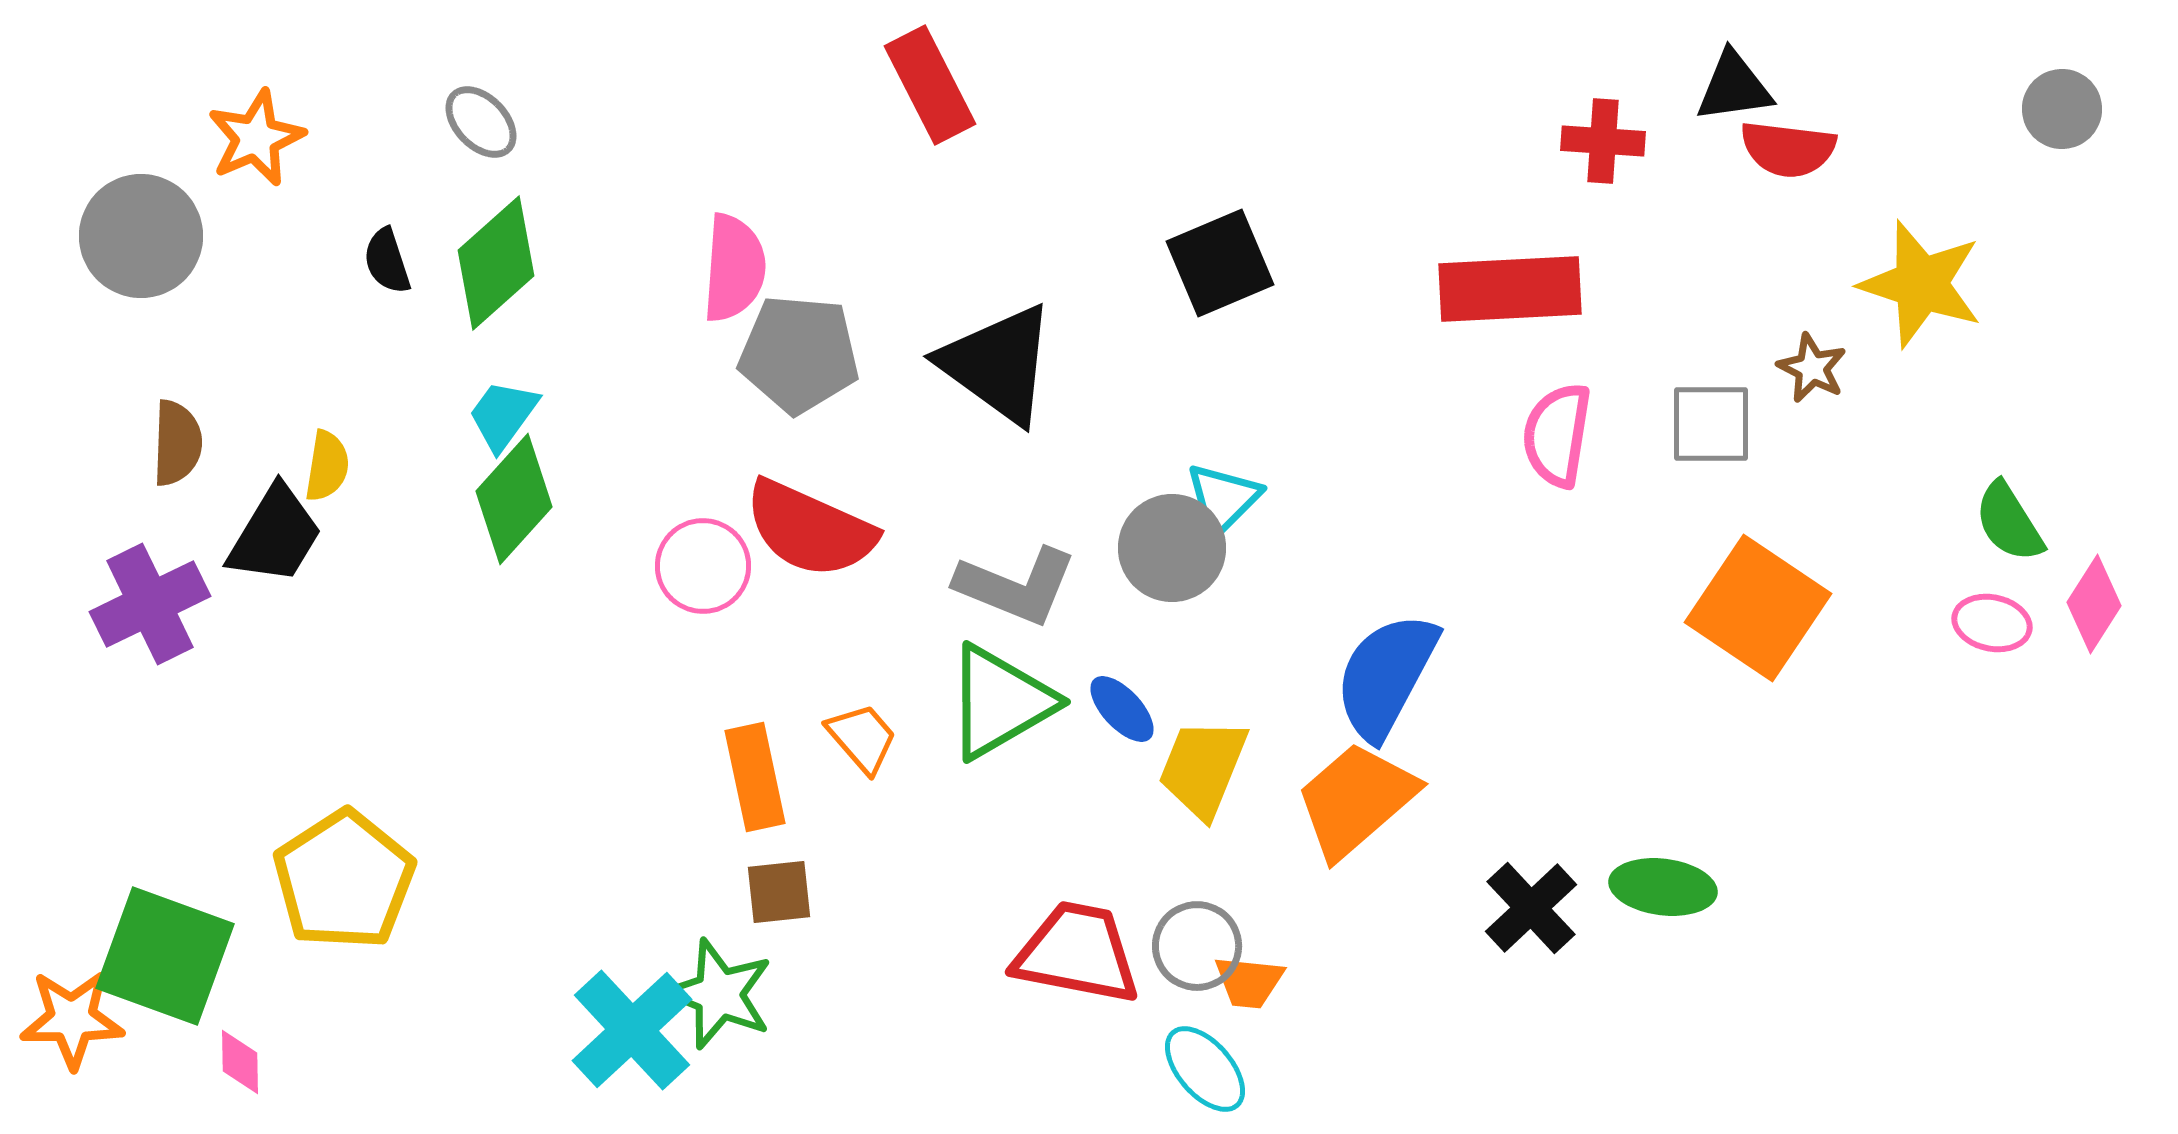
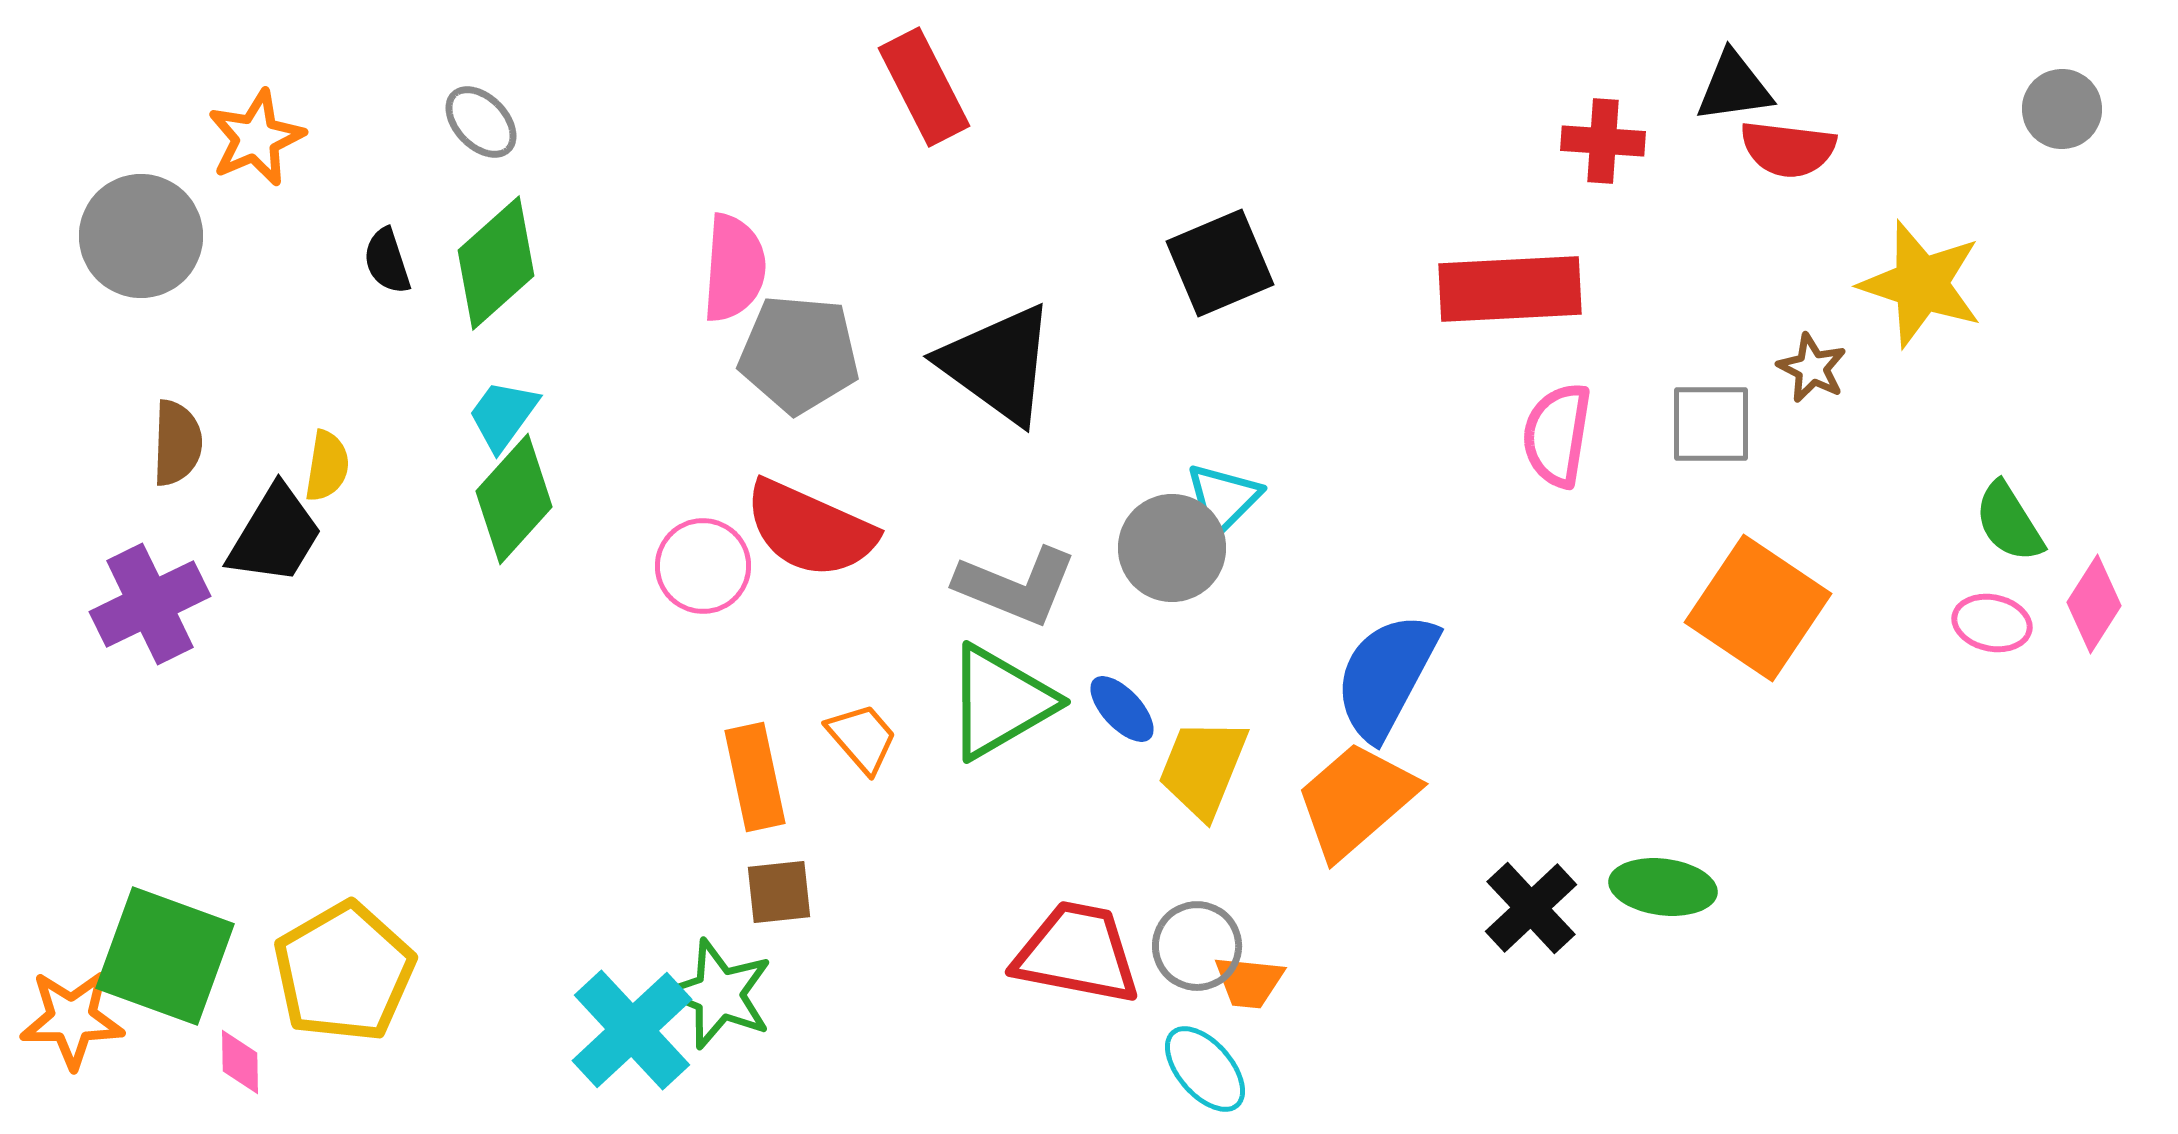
red rectangle at (930, 85): moved 6 px left, 2 px down
yellow pentagon at (344, 880): moved 92 px down; rotated 3 degrees clockwise
